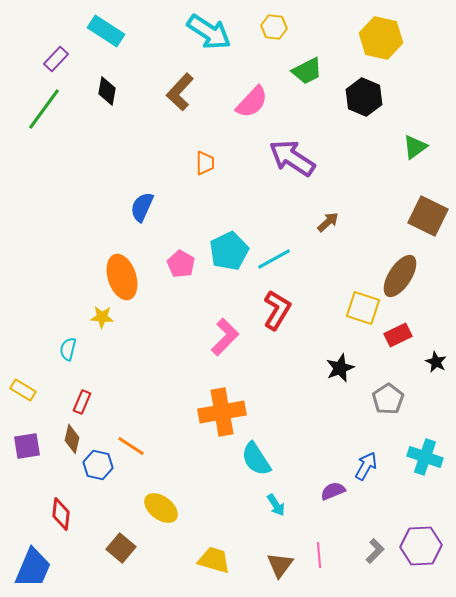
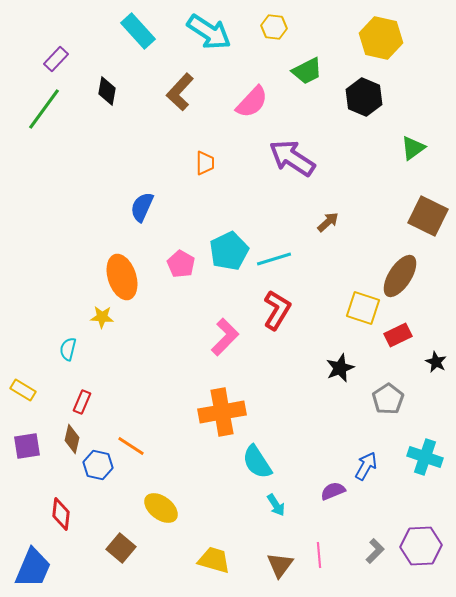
cyan rectangle at (106, 31): moved 32 px right; rotated 15 degrees clockwise
green triangle at (415, 147): moved 2 px left, 1 px down
cyan line at (274, 259): rotated 12 degrees clockwise
cyan semicircle at (256, 459): moved 1 px right, 3 px down
